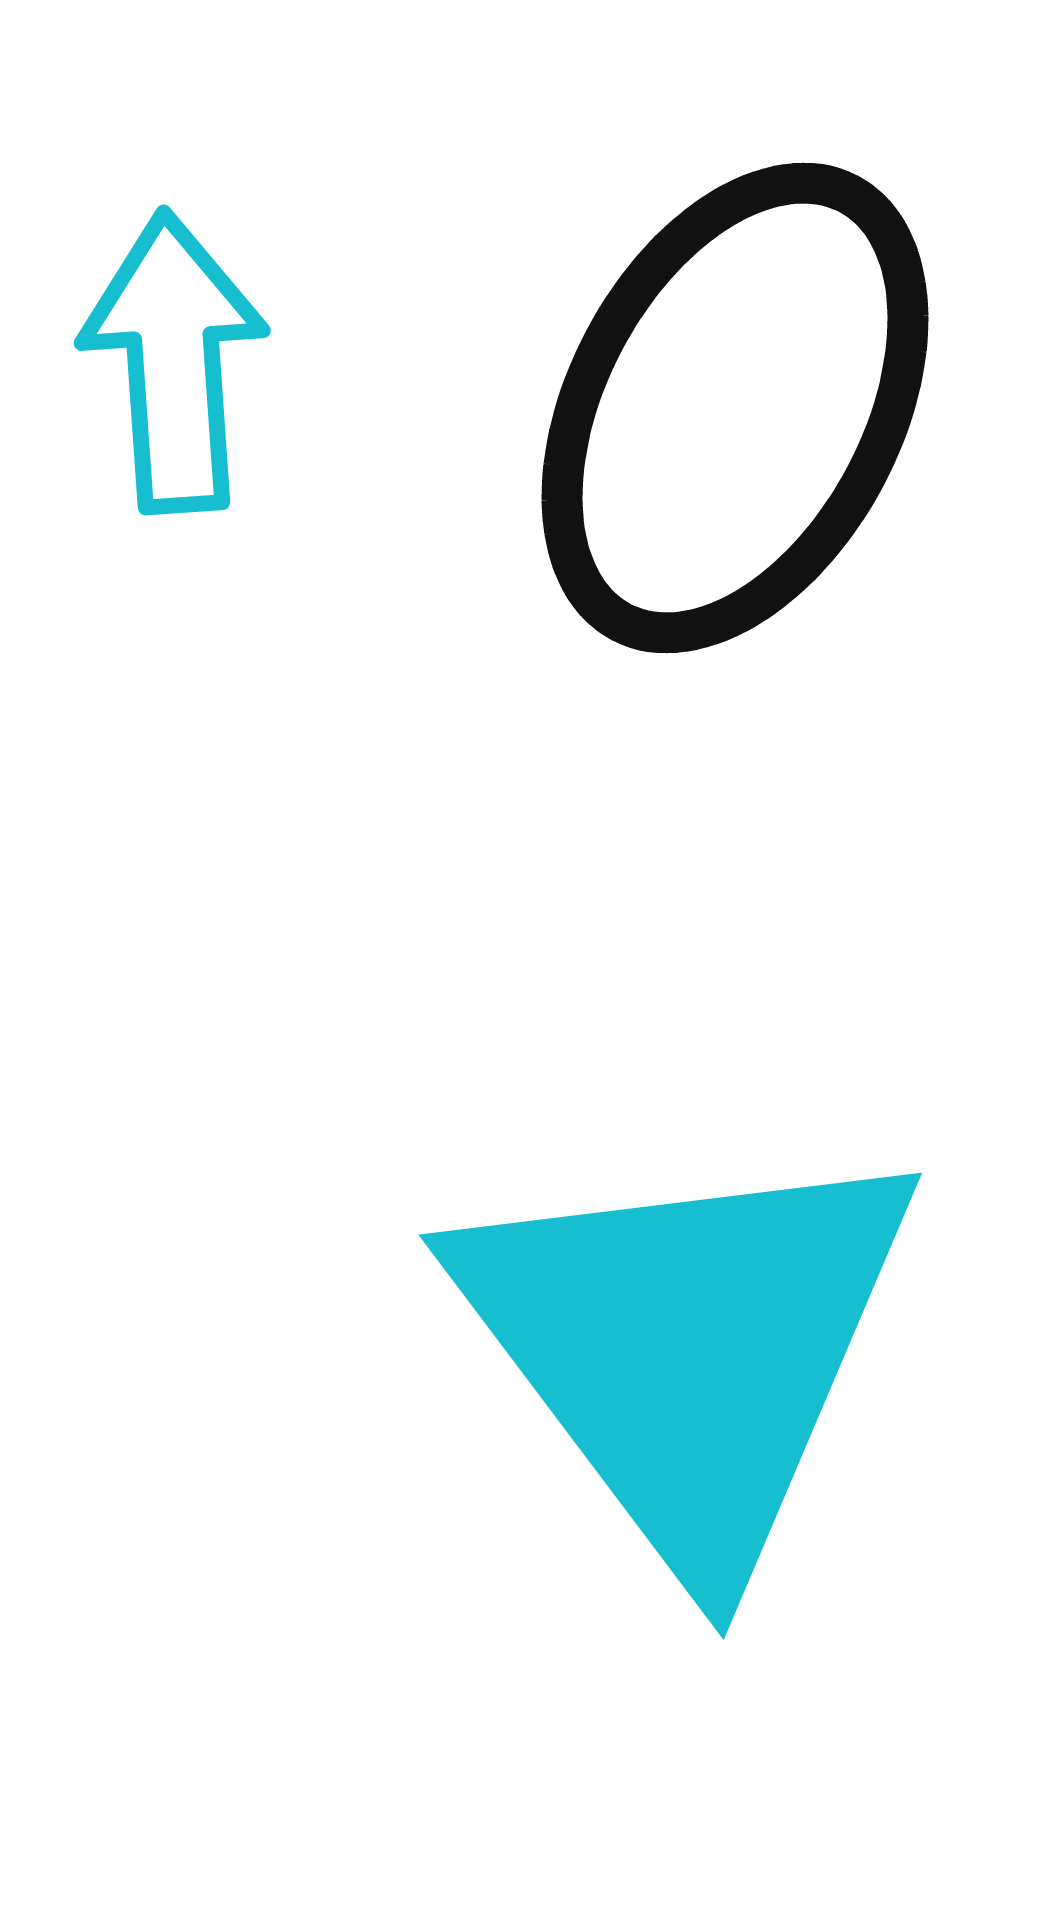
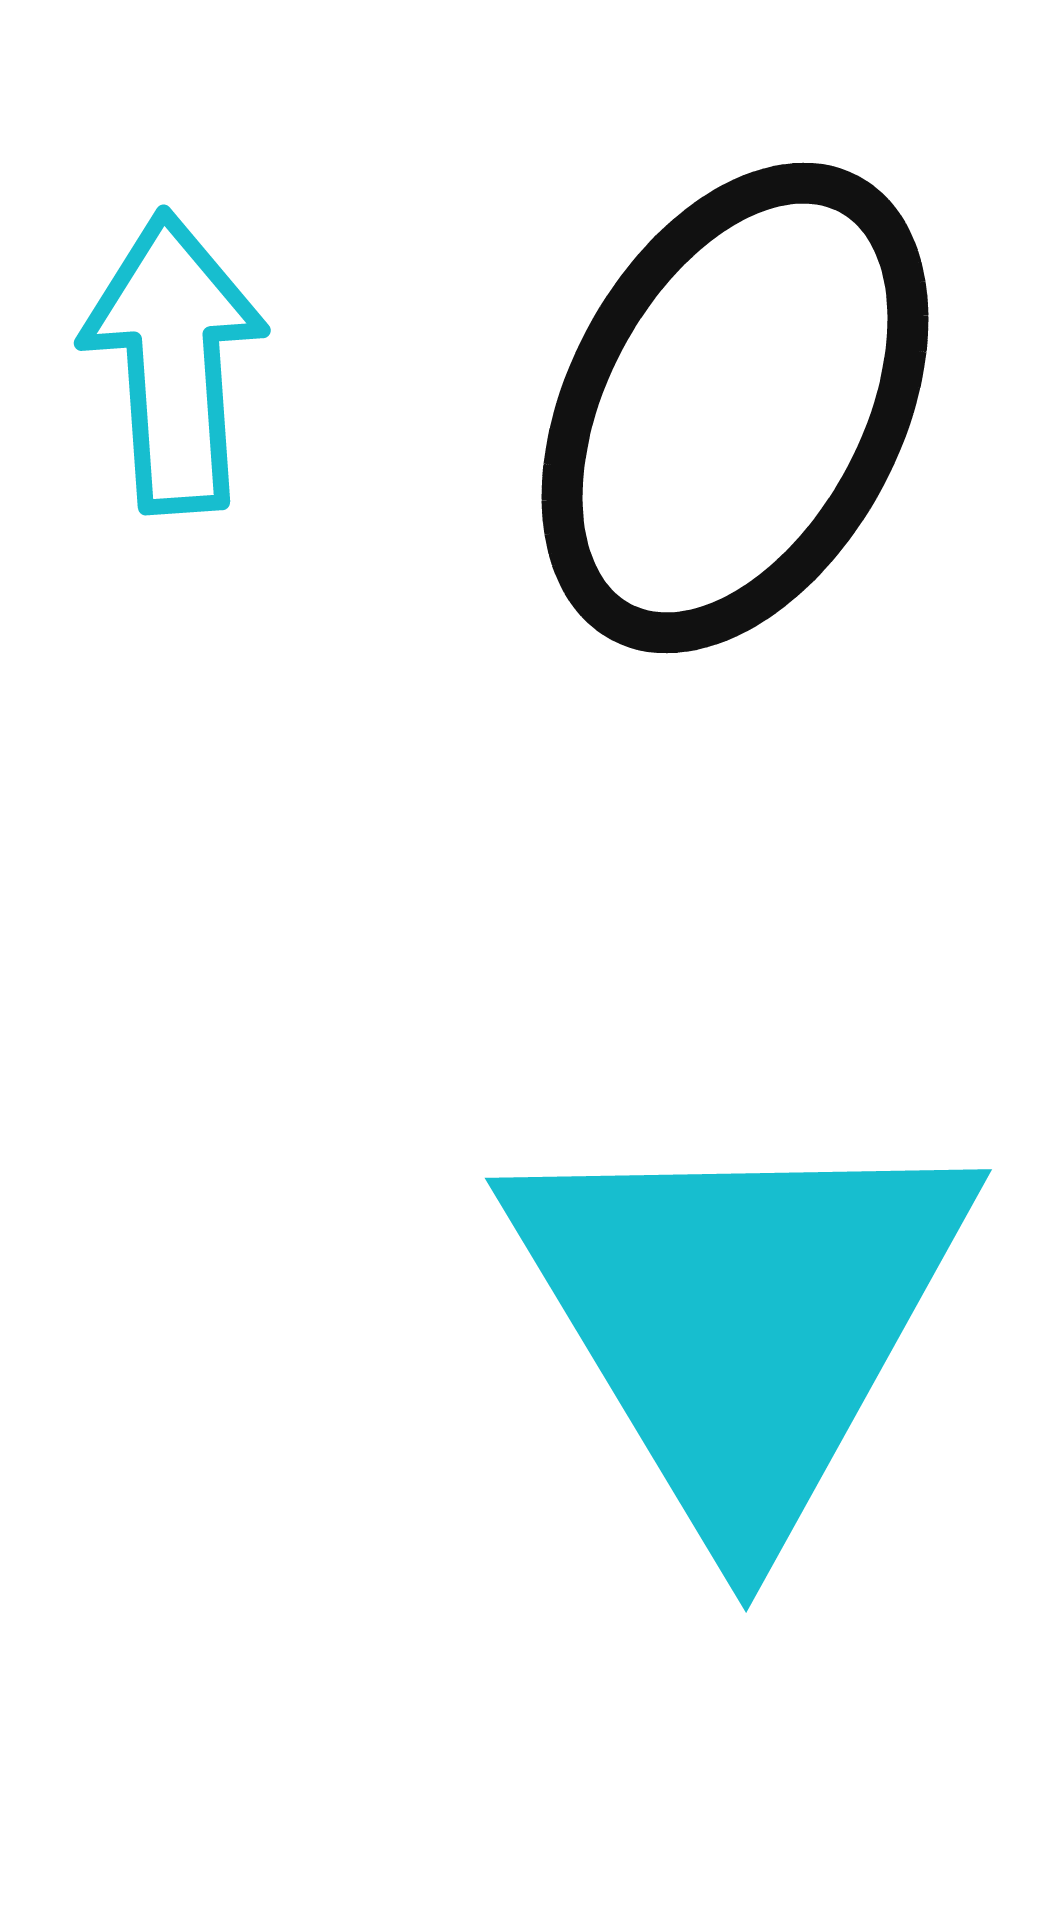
cyan triangle: moved 53 px right, 29 px up; rotated 6 degrees clockwise
